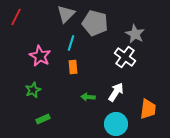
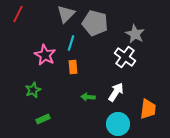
red line: moved 2 px right, 3 px up
pink star: moved 5 px right, 1 px up
cyan circle: moved 2 px right
